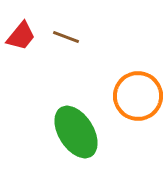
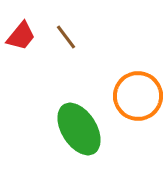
brown line: rotated 32 degrees clockwise
green ellipse: moved 3 px right, 3 px up
